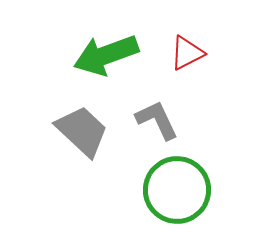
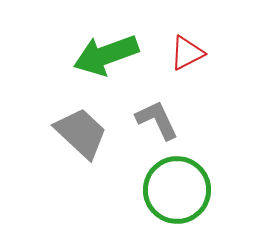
gray trapezoid: moved 1 px left, 2 px down
